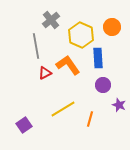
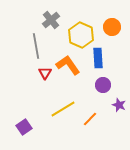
red triangle: rotated 32 degrees counterclockwise
orange line: rotated 28 degrees clockwise
purple square: moved 2 px down
